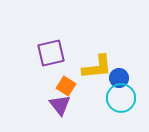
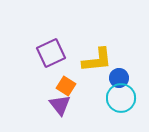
purple square: rotated 12 degrees counterclockwise
yellow L-shape: moved 7 px up
